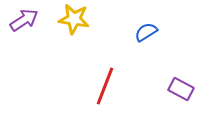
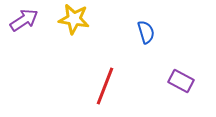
blue semicircle: rotated 105 degrees clockwise
purple rectangle: moved 8 px up
